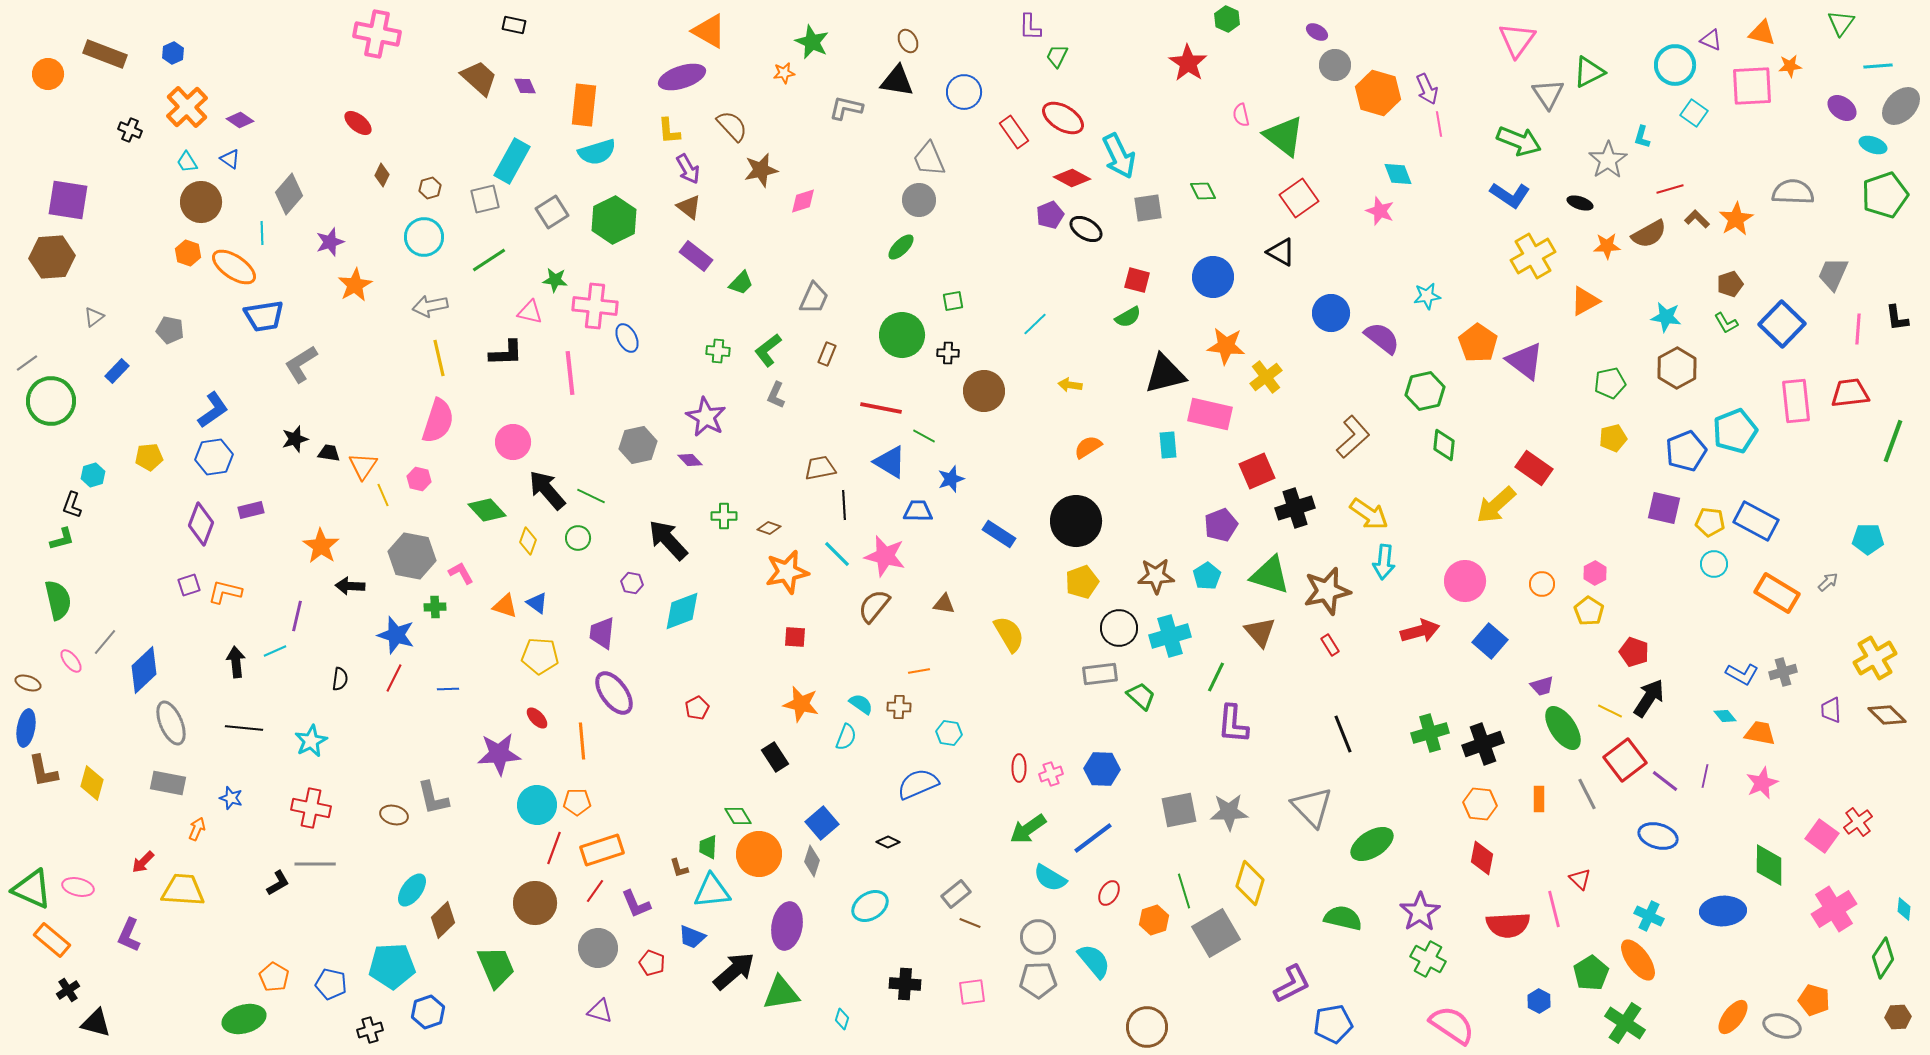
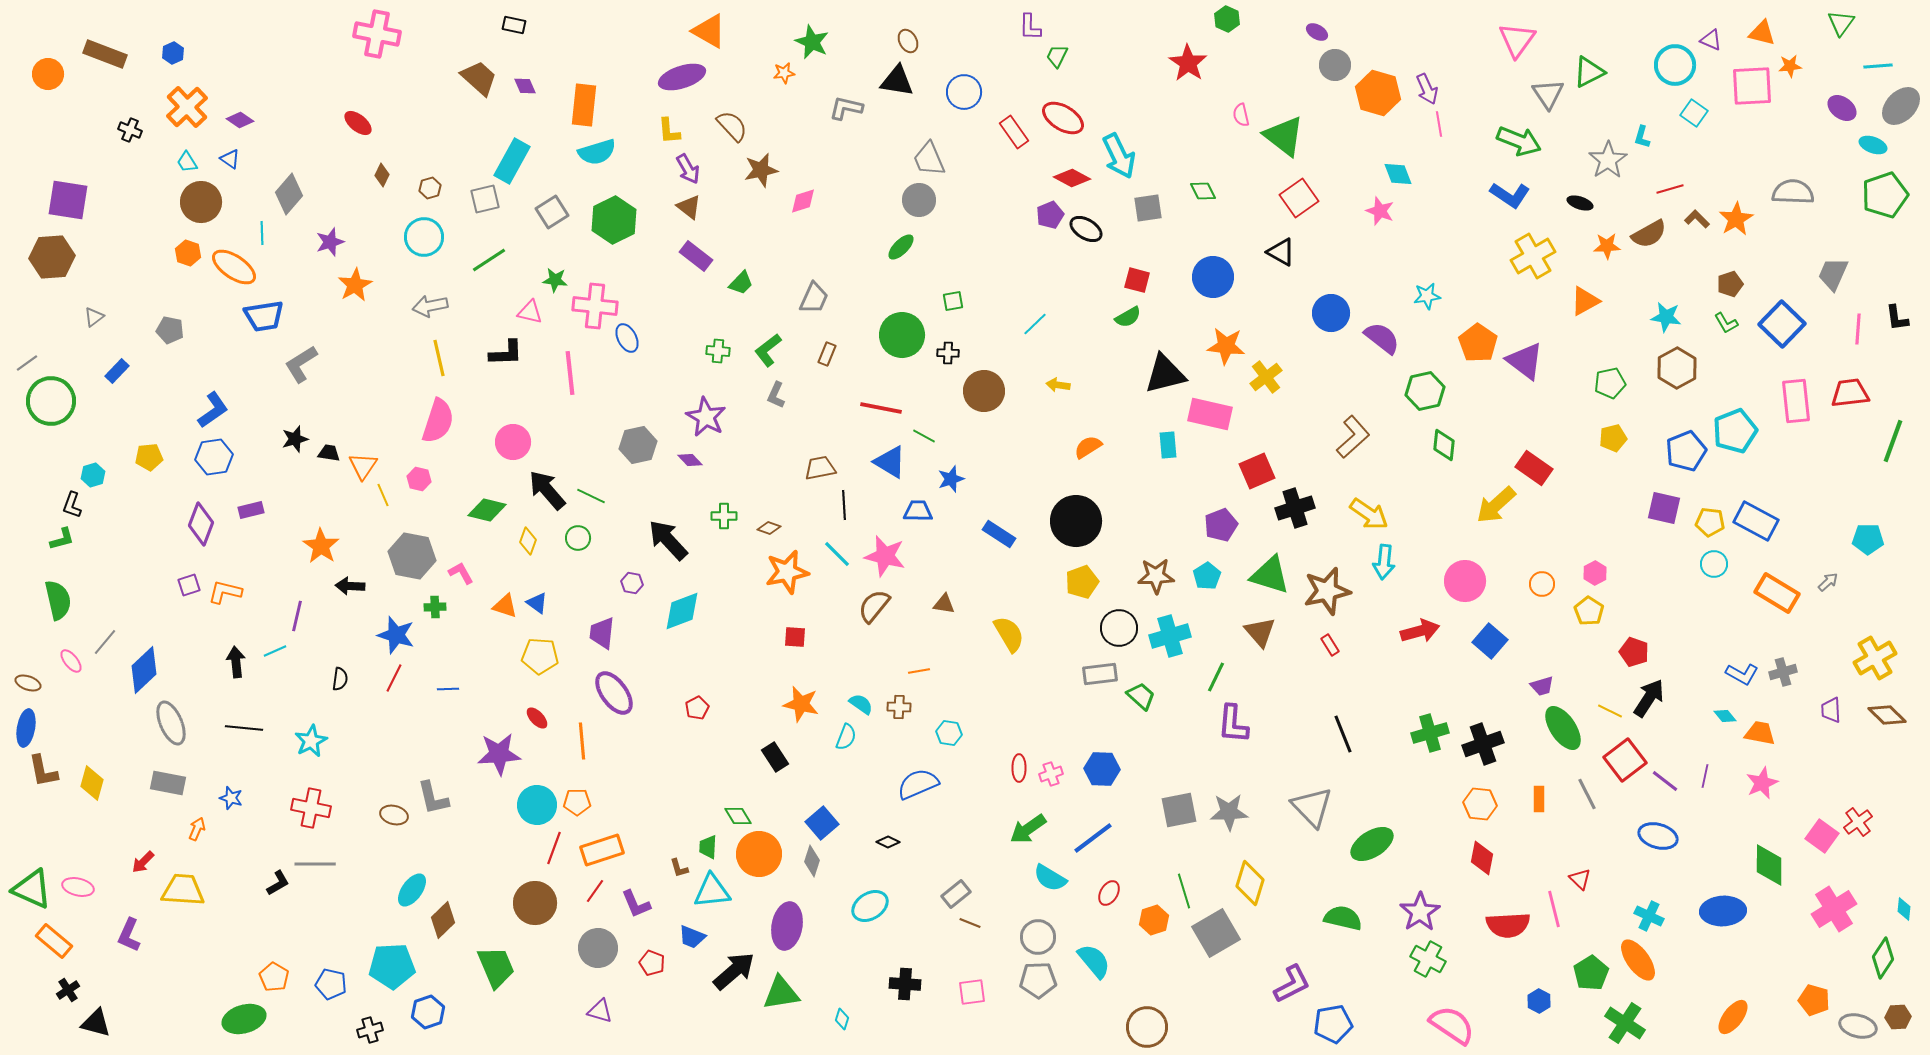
yellow arrow at (1070, 385): moved 12 px left
green diamond at (487, 510): rotated 33 degrees counterclockwise
orange rectangle at (52, 940): moved 2 px right, 1 px down
gray ellipse at (1782, 1026): moved 76 px right
